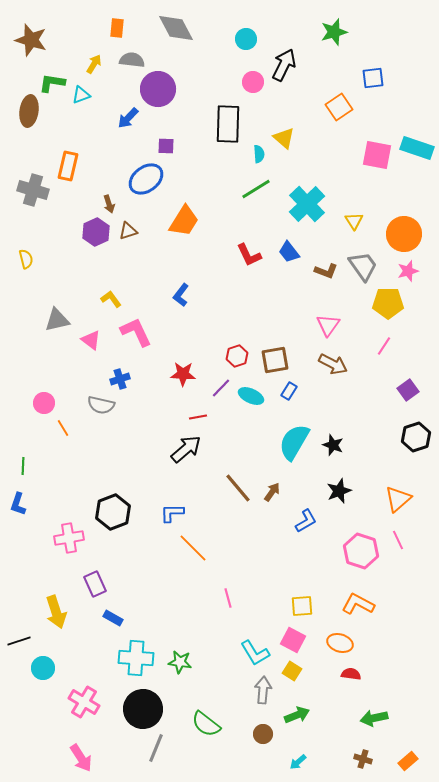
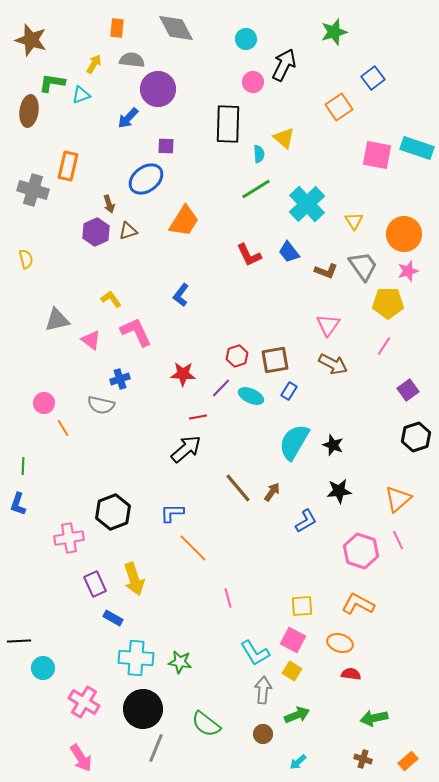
blue square at (373, 78): rotated 30 degrees counterclockwise
black star at (339, 491): rotated 15 degrees clockwise
yellow arrow at (56, 612): moved 78 px right, 33 px up
black line at (19, 641): rotated 15 degrees clockwise
